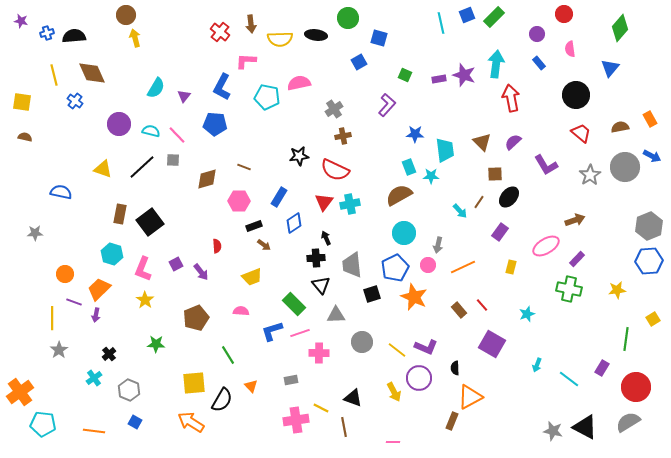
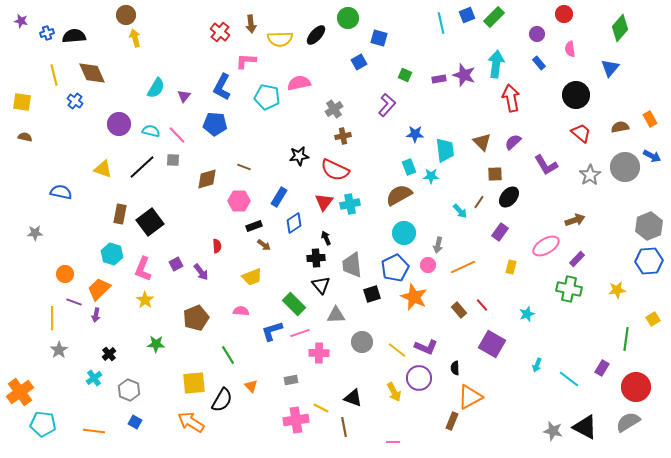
black ellipse at (316, 35): rotated 55 degrees counterclockwise
